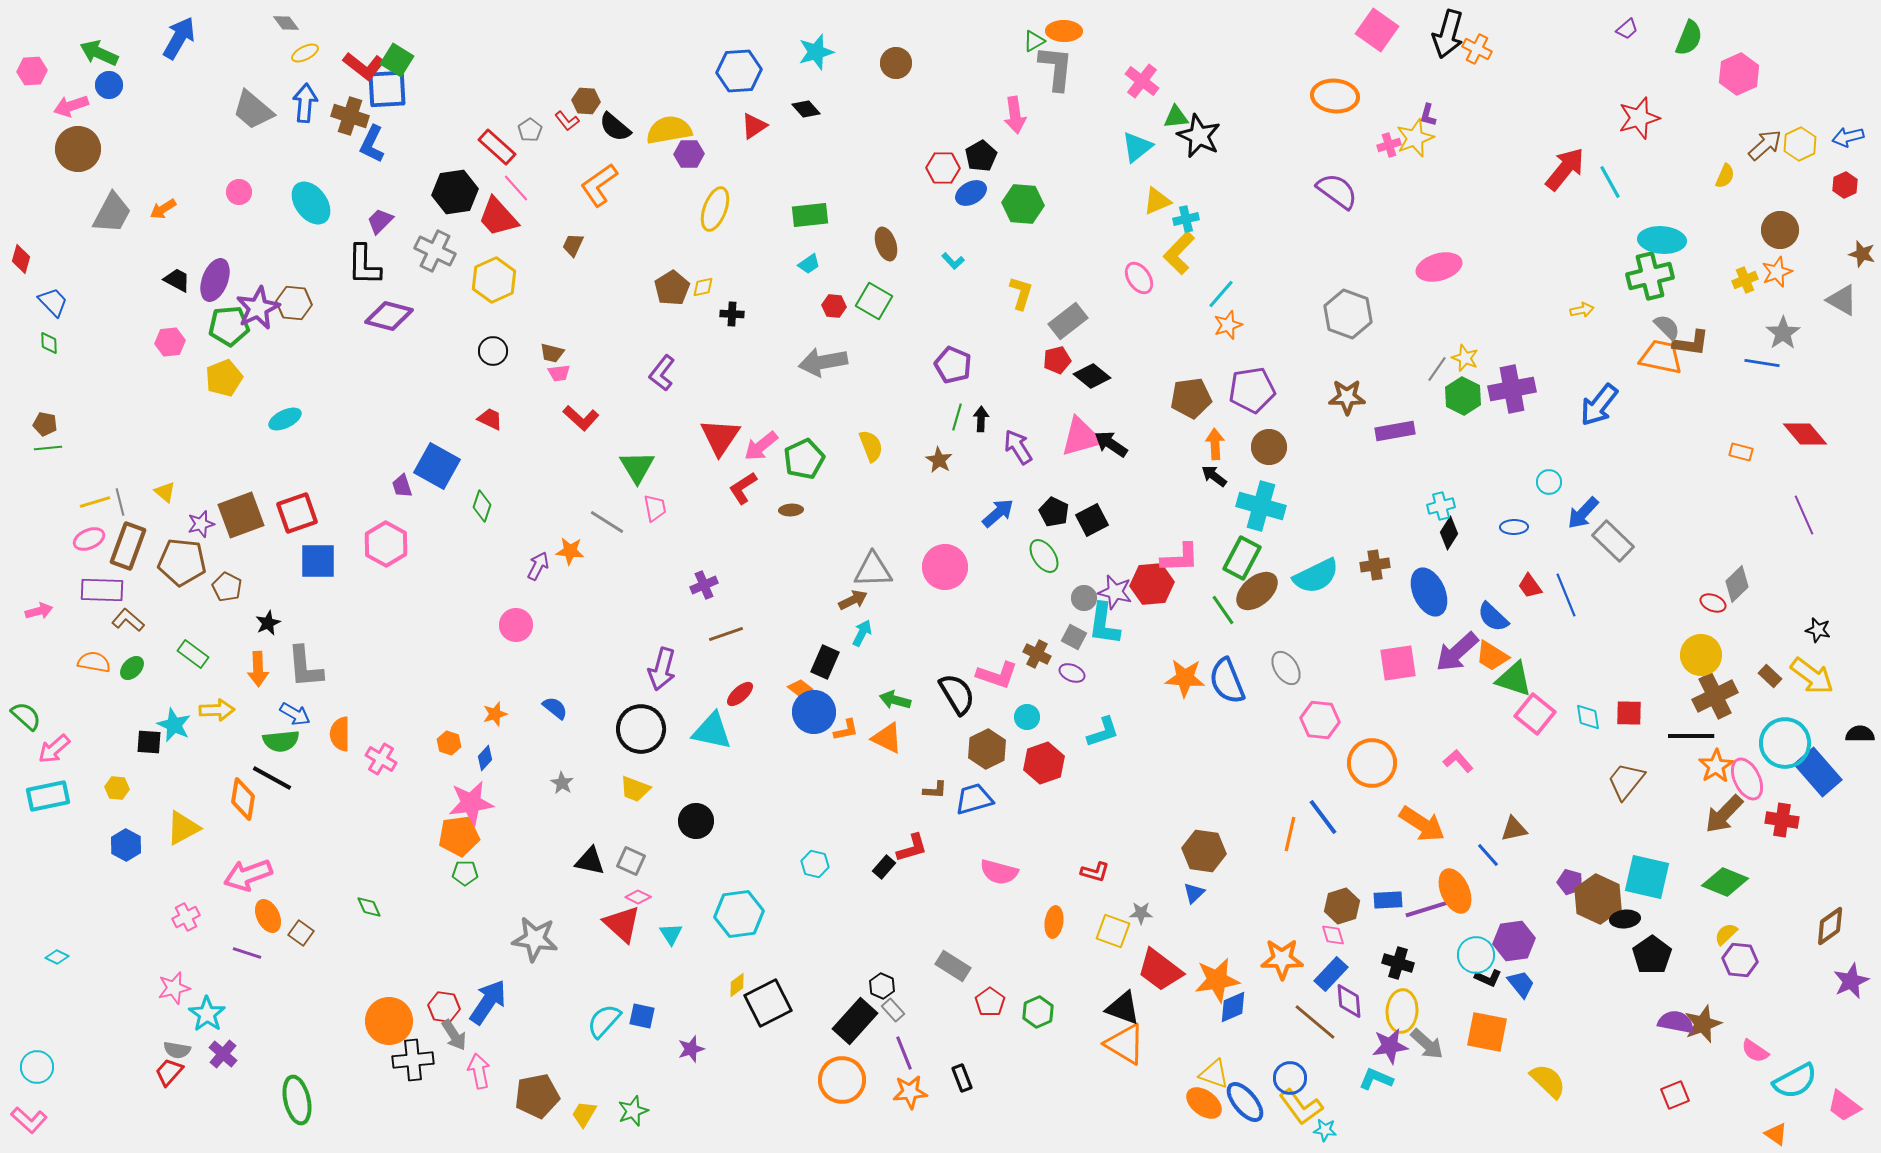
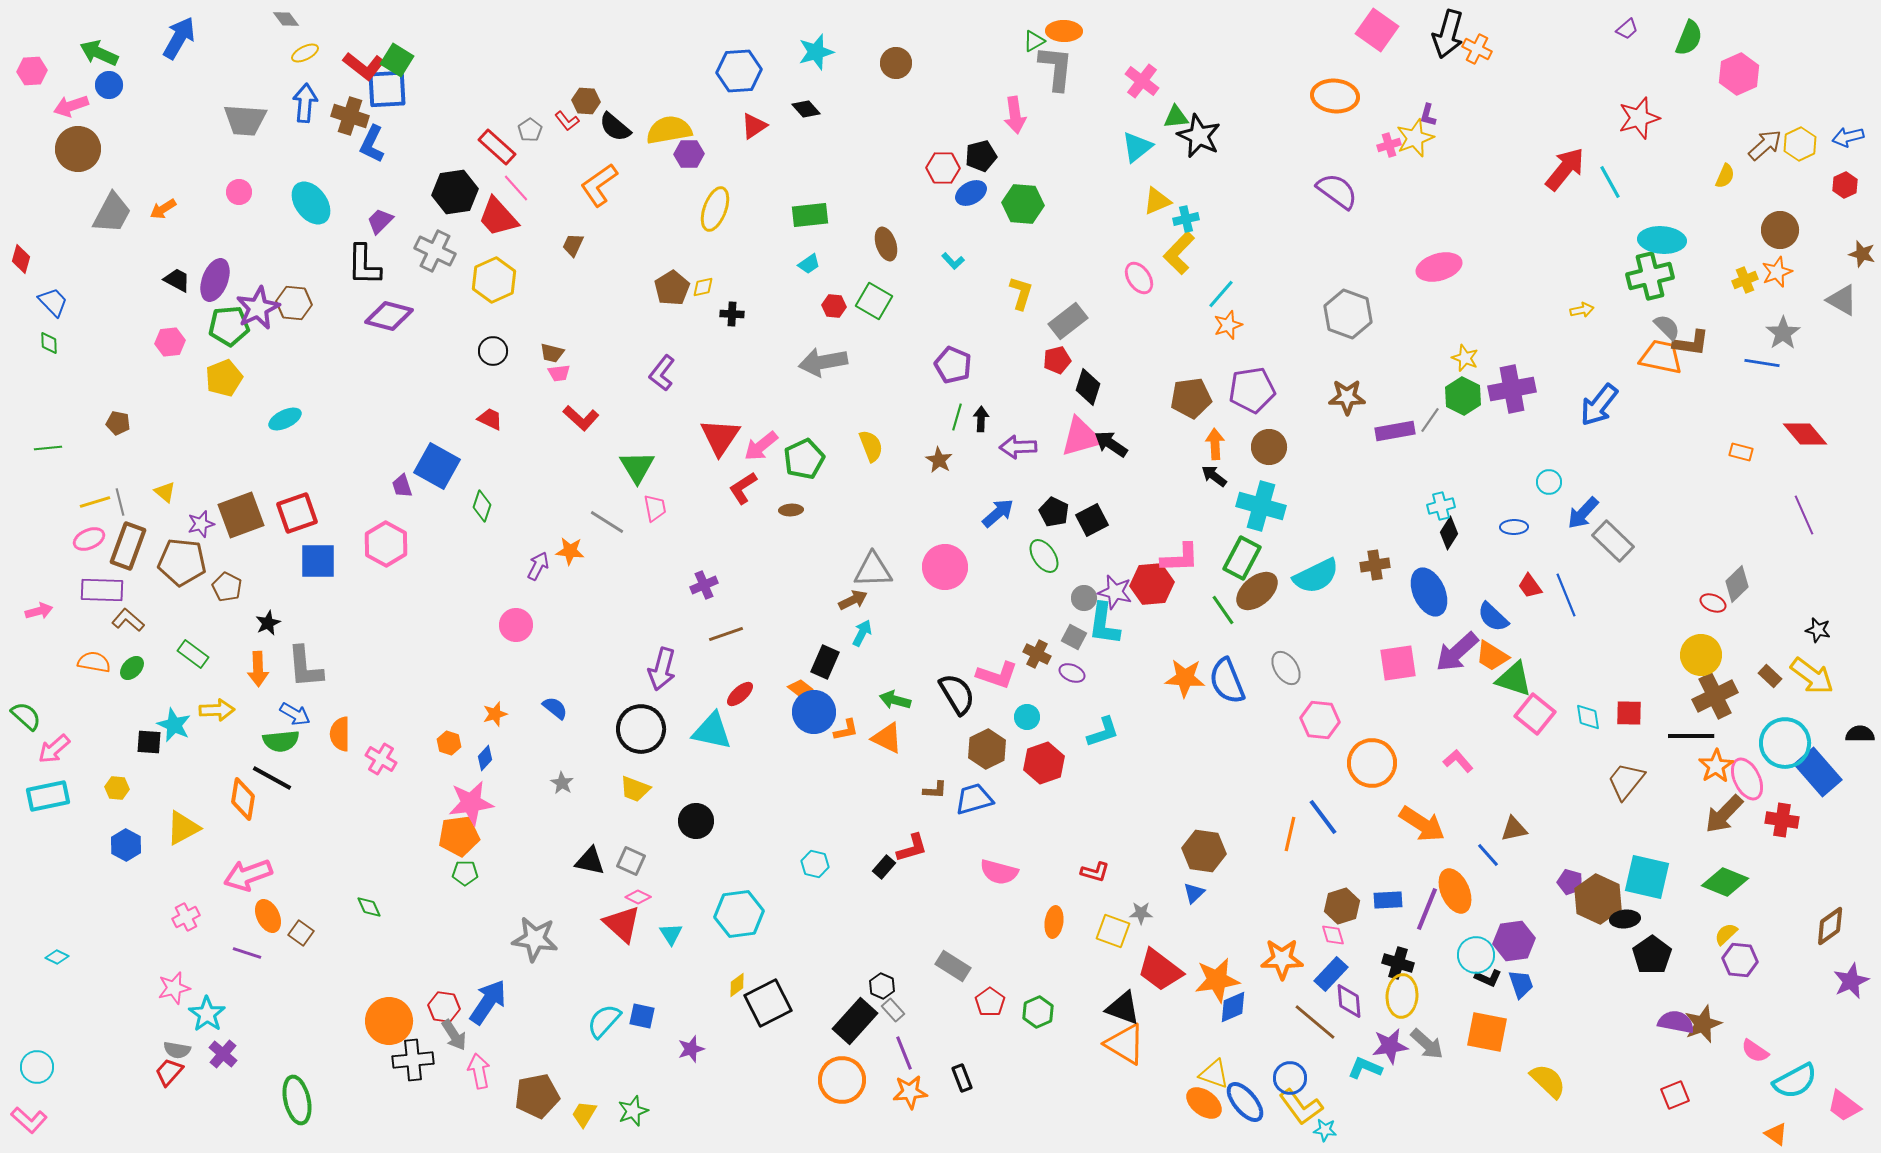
gray diamond at (286, 23): moved 4 px up
gray trapezoid at (253, 110): moved 8 px left, 10 px down; rotated 36 degrees counterclockwise
black pentagon at (981, 156): rotated 16 degrees clockwise
gray line at (1437, 369): moved 7 px left, 51 px down
black diamond at (1092, 376): moved 4 px left, 11 px down; rotated 69 degrees clockwise
brown pentagon at (45, 424): moved 73 px right, 1 px up
purple arrow at (1018, 447): rotated 60 degrees counterclockwise
purple line at (1427, 909): rotated 51 degrees counterclockwise
blue trapezoid at (1521, 984): rotated 20 degrees clockwise
yellow ellipse at (1402, 1011): moved 15 px up
cyan L-shape at (1376, 1079): moved 11 px left, 11 px up
